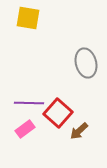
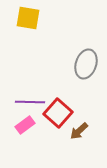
gray ellipse: moved 1 px down; rotated 32 degrees clockwise
purple line: moved 1 px right, 1 px up
pink rectangle: moved 4 px up
